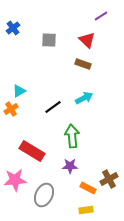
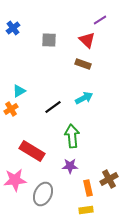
purple line: moved 1 px left, 4 px down
orange rectangle: rotated 49 degrees clockwise
gray ellipse: moved 1 px left, 1 px up
